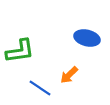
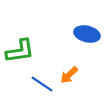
blue ellipse: moved 4 px up
blue line: moved 2 px right, 4 px up
